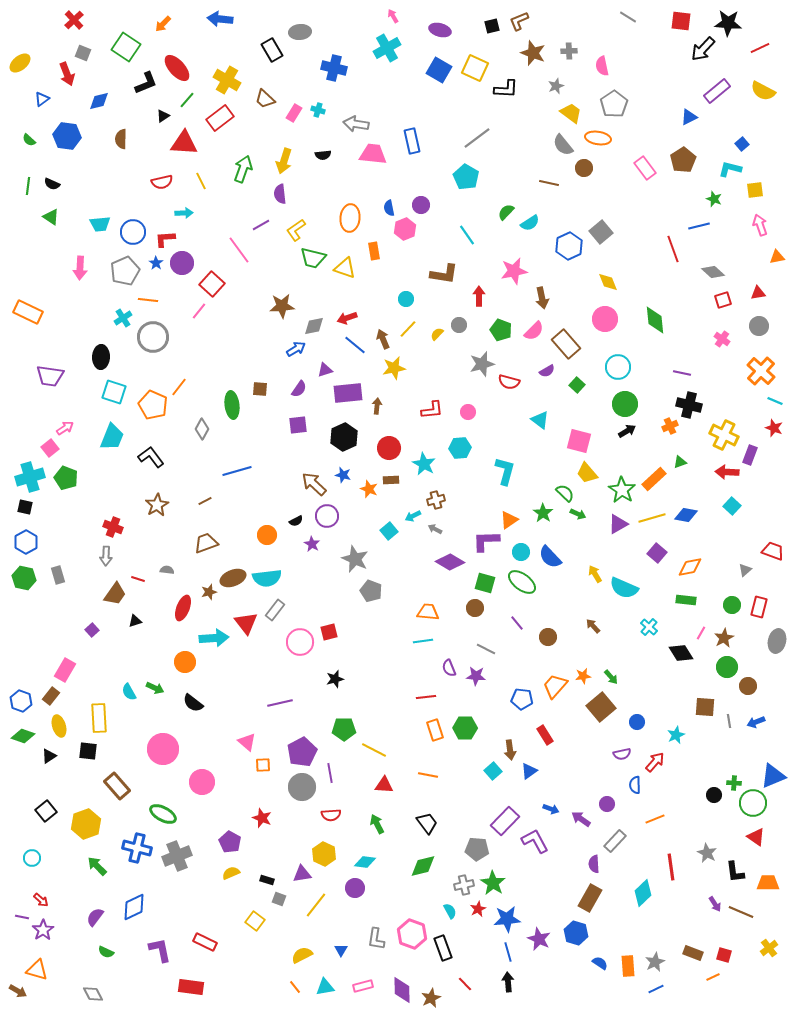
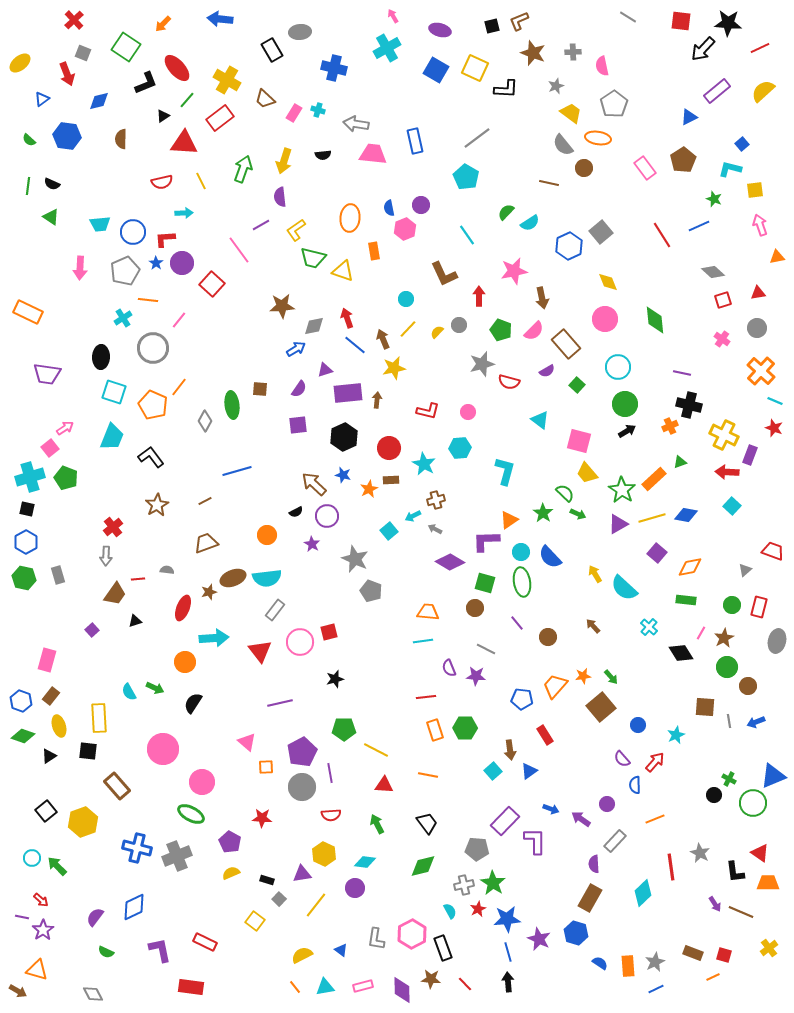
gray cross at (569, 51): moved 4 px right, 1 px down
blue square at (439, 70): moved 3 px left
yellow semicircle at (763, 91): rotated 110 degrees clockwise
blue rectangle at (412, 141): moved 3 px right
purple semicircle at (280, 194): moved 3 px down
blue line at (699, 226): rotated 10 degrees counterclockwise
red line at (673, 249): moved 11 px left, 14 px up; rotated 12 degrees counterclockwise
yellow triangle at (345, 268): moved 2 px left, 3 px down
brown L-shape at (444, 274): rotated 56 degrees clockwise
pink line at (199, 311): moved 20 px left, 9 px down
red arrow at (347, 318): rotated 90 degrees clockwise
gray circle at (759, 326): moved 2 px left, 2 px down
yellow semicircle at (437, 334): moved 2 px up
gray circle at (153, 337): moved 11 px down
purple trapezoid at (50, 376): moved 3 px left, 2 px up
brown arrow at (377, 406): moved 6 px up
red L-shape at (432, 410): moved 4 px left, 1 px down; rotated 20 degrees clockwise
gray diamond at (202, 429): moved 3 px right, 8 px up
orange star at (369, 489): rotated 24 degrees clockwise
black square at (25, 507): moved 2 px right, 2 px down
black semicircle at (296, 521): moved 9 px up
red cross at (113, 527): rotated 30 degrees clockwise
red line at (138, 579): rotated 24 degrees counterclockwise
green ellipse at (522, 582): rotated 44 degrees clockwise
cyan semicircle at (624, 588): rotated 20 degrees clockwise
red triangle at (246, 623): moved 14 px right, 28 px down
pink rectangle at (65, 670): moved 18 px left, 10 px up; rotated 15 degrees counterclockwise
black semicircle at (193, 703): rotated 85 degrees clockwise
blue circle at (637, 722): moved 1 px right, 3 px down
yellow line at (374, 750): moved 2 px right
purple semicircle at (622, 754): moved 5 px down; rotated 60 degrees clockwise
orange square at (263, 765): moved 3 px right, 2 px down
green cross at (734, 783): moved 5 px left, 4 px up; rotated 24 degrees clockwise
green ellipse at (163, 814): moved 28 px right
red star at (262, 818): rotated 18 degrees counterclockwise
yellow hexagon at (86, 824): moved 3 px left, 2 px up
red triangle at (756, 837): moved 4 px right, 16 px down
purple L-shape at (535, 841): rotated 28 degrees clockwise
gray star at (707, 853): moved 7 px left
green arrow at (97, 866): moved 40 px left
gray square at (279, 899): rotated 24 degrees clockwise
pink hexagon at (412, 934): rotated 12 degrees clockwise
blue triangle at (341, 950): rotated 24 degrees counterclockwise
brown star at (431, 998): moved 19 px up; rotated 30 degrees clockwise
